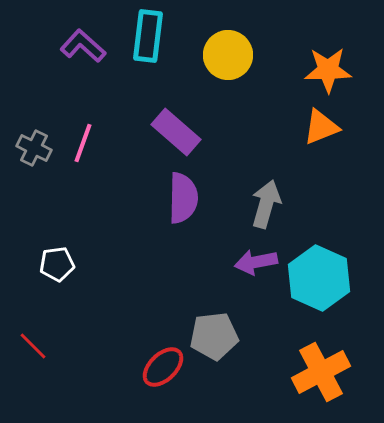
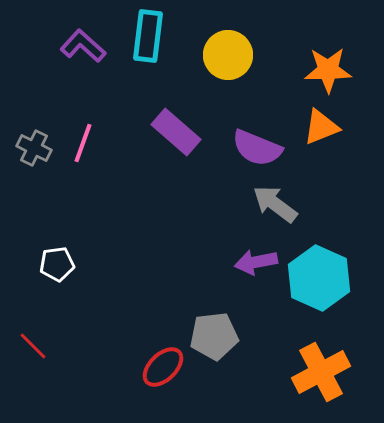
purple semicircle: moved 74 px right, 50 px up; rotated 111 degrees clockwise
gray arrow: moved 9 px right; rotated 69 degrees counterclockwise
